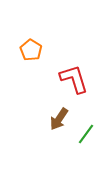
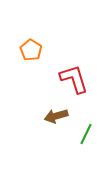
brown arrow: moved 3 px left, 3 px up; rotated 40 degrees clockwise
green line: rotated 10 degrees counterclockwise
